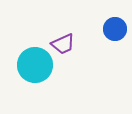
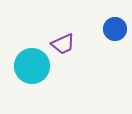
cyan circle: moved 3 px left, 1 px down
